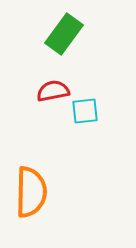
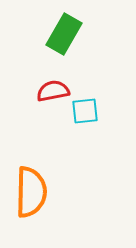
green rectangle: rotated 6 degrees counterclockwise
